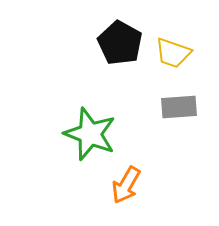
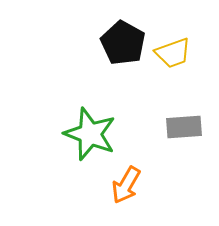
black pentagon: moved 3 px right
yellow trapezoid: rotated 39 degrees counterclockwise
gray rectangle: moved 5 px right, 20 px down
